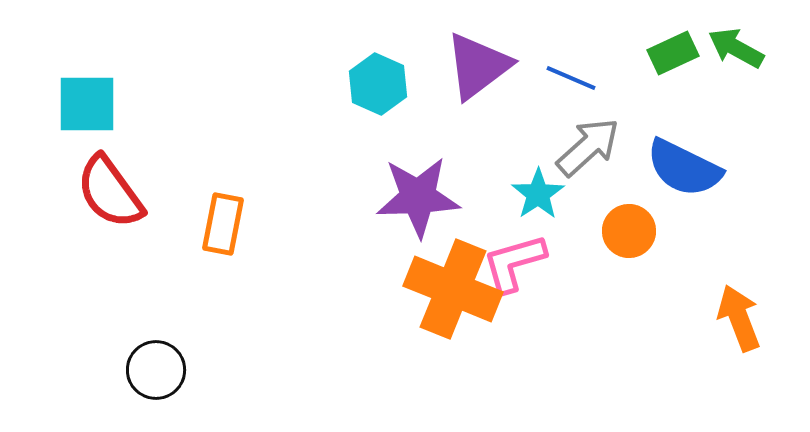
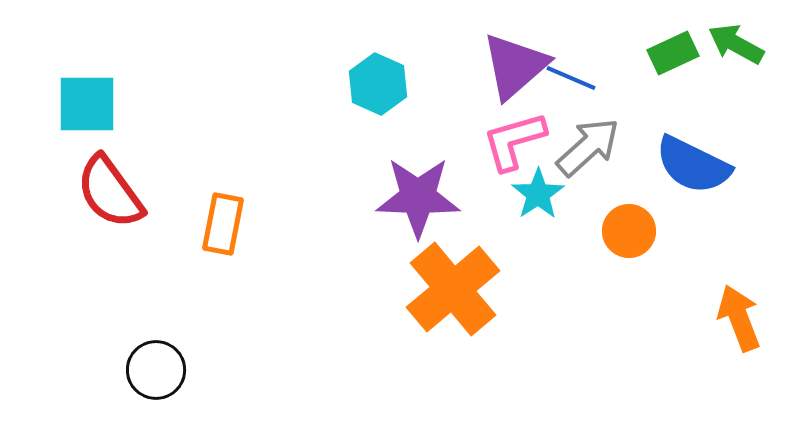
green arrow: moved 4 px up
purple triangle: moved 37 px right; rotated 4 degrees counterclockwise
blue semicircle: moved 9 px right, 3 px up
purple star: rotated 4 degrees clockwise
pink L-shape: moved 122 px up
orange cross: rotated 28 degrees clockwise
